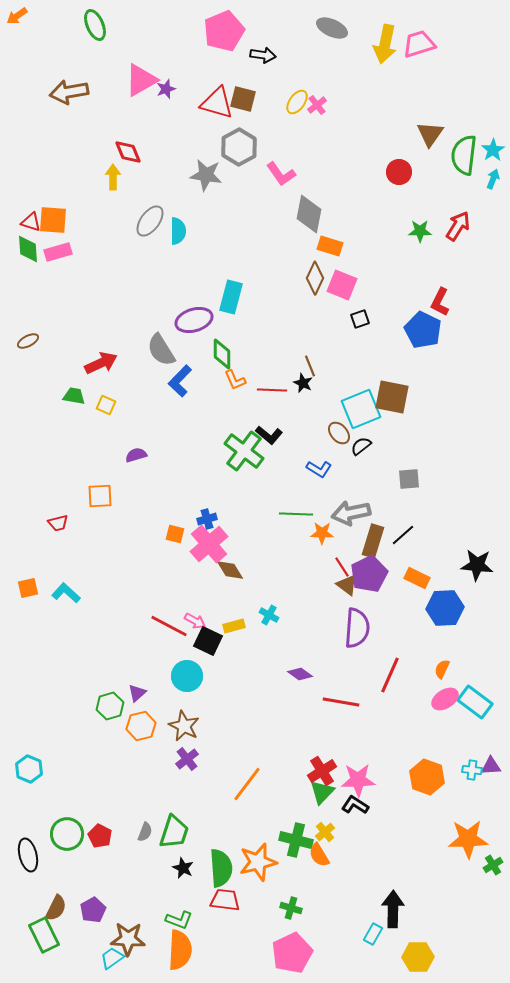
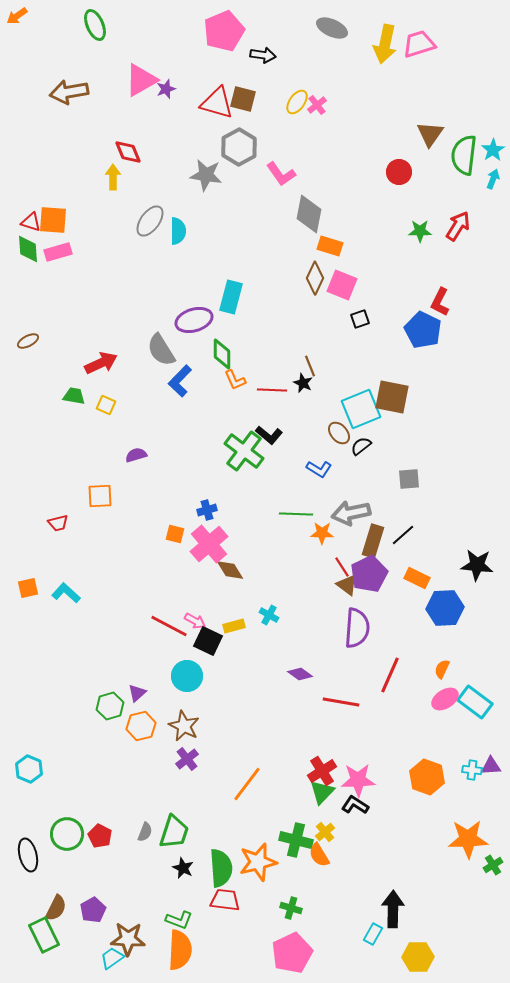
blue cross at (207, 519): moved 9 px up
